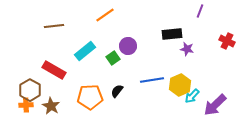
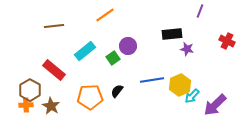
red rectangle: rotated 10 degrees clockwise
